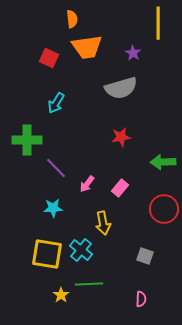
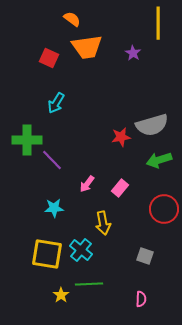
orange semicircle: rotated 48 degrees counterclockwise
gray semicircle: moved 31 px right, 37 px down
green arrow: moved 4 px left, 2 px up; rotated 15 degrees counterclockwise
purple line: moved 4 px left, 8 px up
cyan star: moved 1 px right
